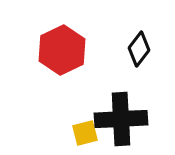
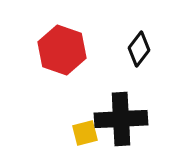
red hexagon: rotated 15 degrees counterclockwise
